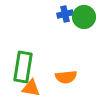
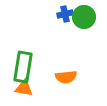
orange triangle: moved 7 px left
